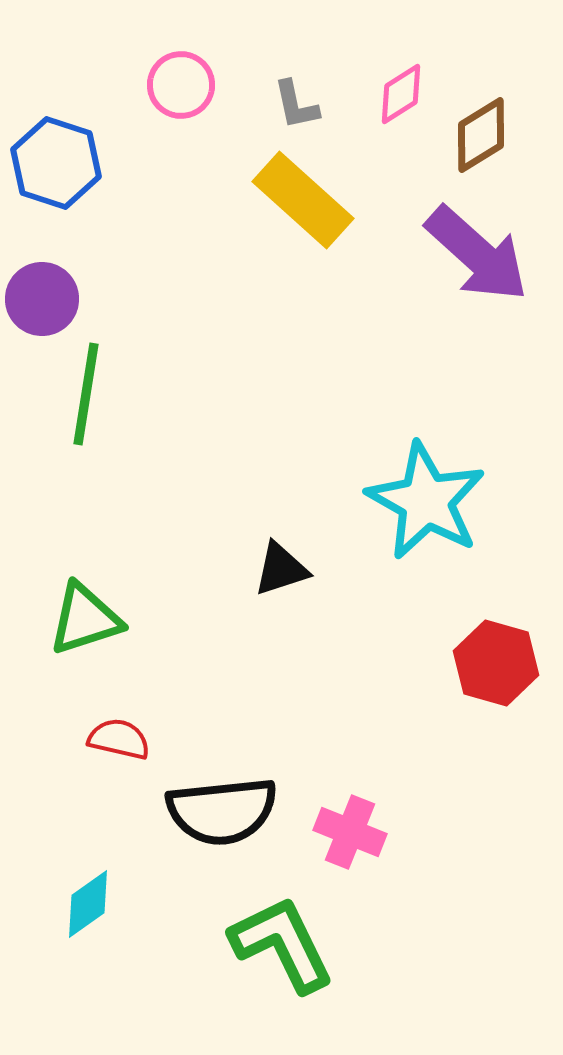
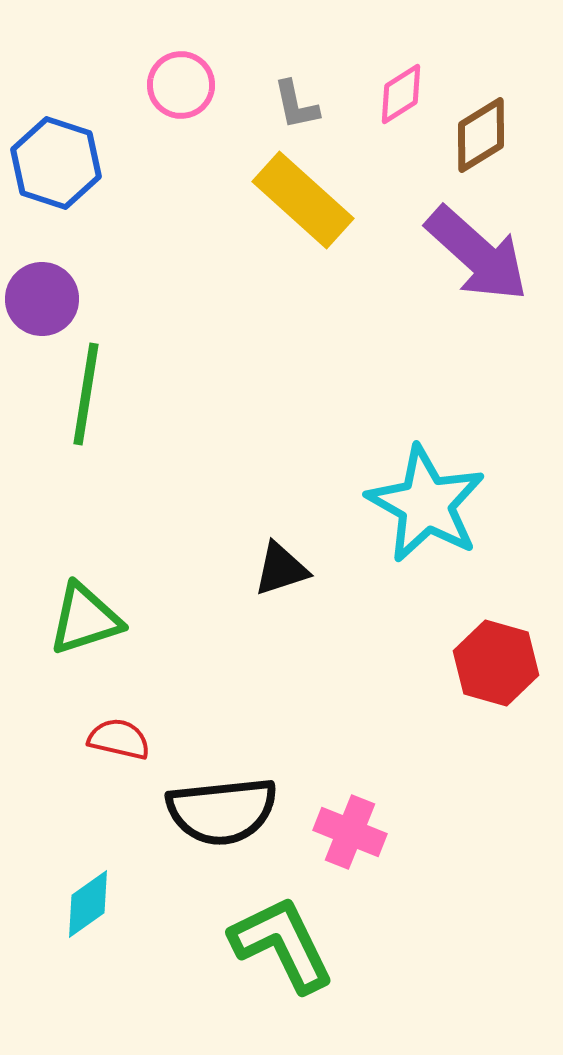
cyan star: moved 3 px down
